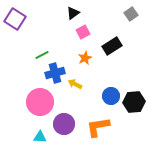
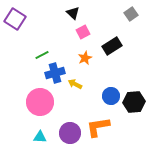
black triangle: rotated 40 degrees counterclockwise
purple circle: moved 6 px right, 9 px down
